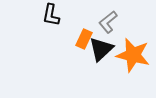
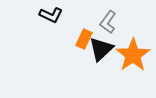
black L-shape: rotated 75 degrees counterclockwise
gray L-shape: rotated 15 degrees counterclockwise
orange star: rotated 24 degrees clockwise
